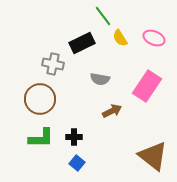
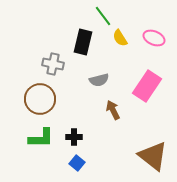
black rectangle: moved 1 px right, 1 px up; rotated 50 degrees counterclockwise
gray semicircle: moved 1 px left, 1 px down; rotated 24 degrees counterclockwise
brown arrow: moved 1 px right, 1 px up; rotated 90 degrees counterclockwise
